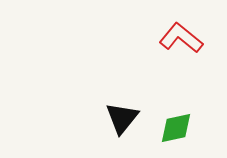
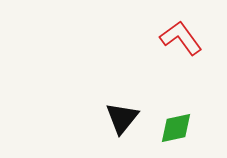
red L-shape: rotated 15 degrees clockwise
